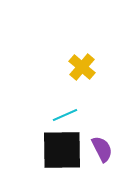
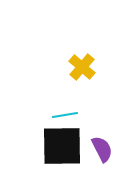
cyan line: rotated 15 degrees clockwise
black square: moved 4 px up
